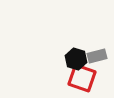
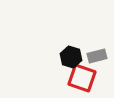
black hexagon: moved 5 px left, 2 px up
